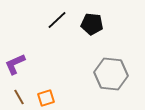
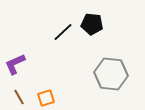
black line: moved 6 px right, 12 px down
